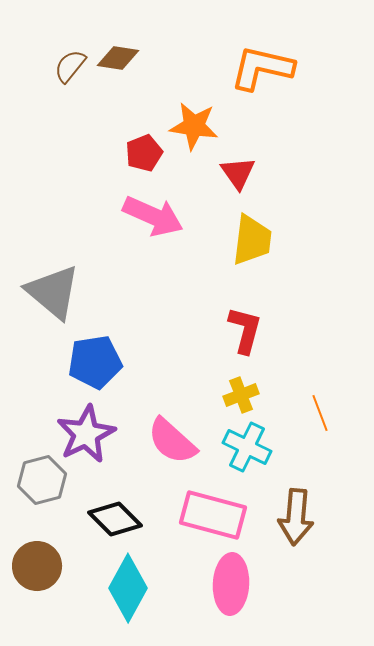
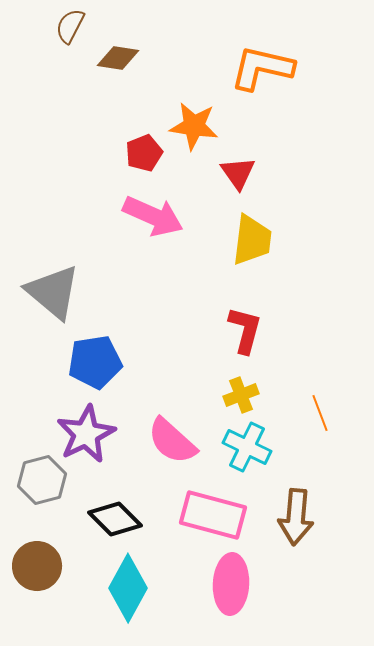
brown semicircle: moved 40 px up; rotated 12 degrees counterclockwise
